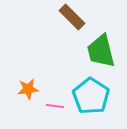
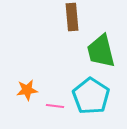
brown rectangle: rotated 40 degrees clockwise
orange star: moved 1 px left, 1 px down
